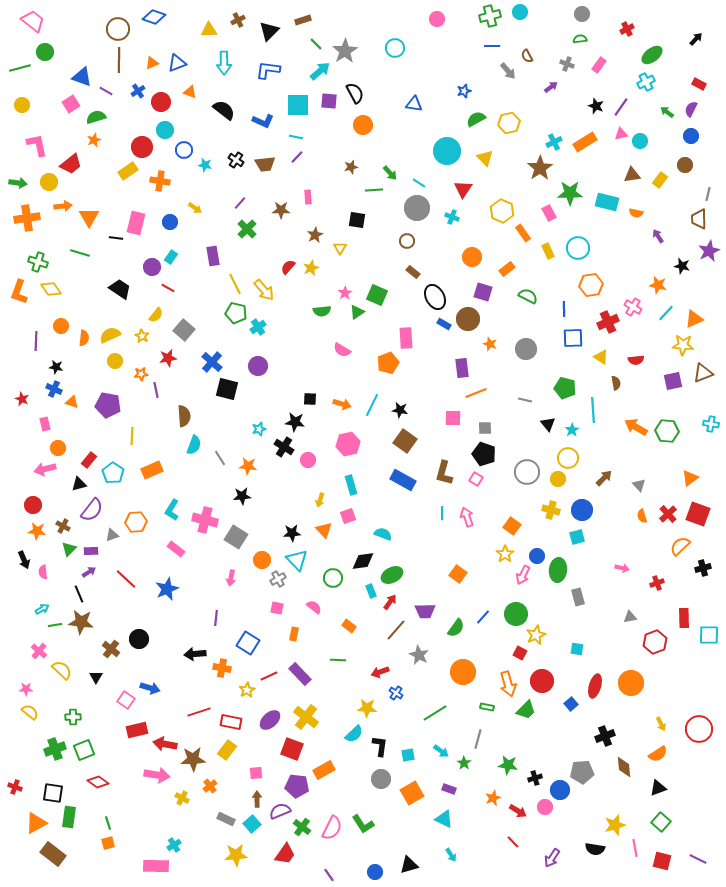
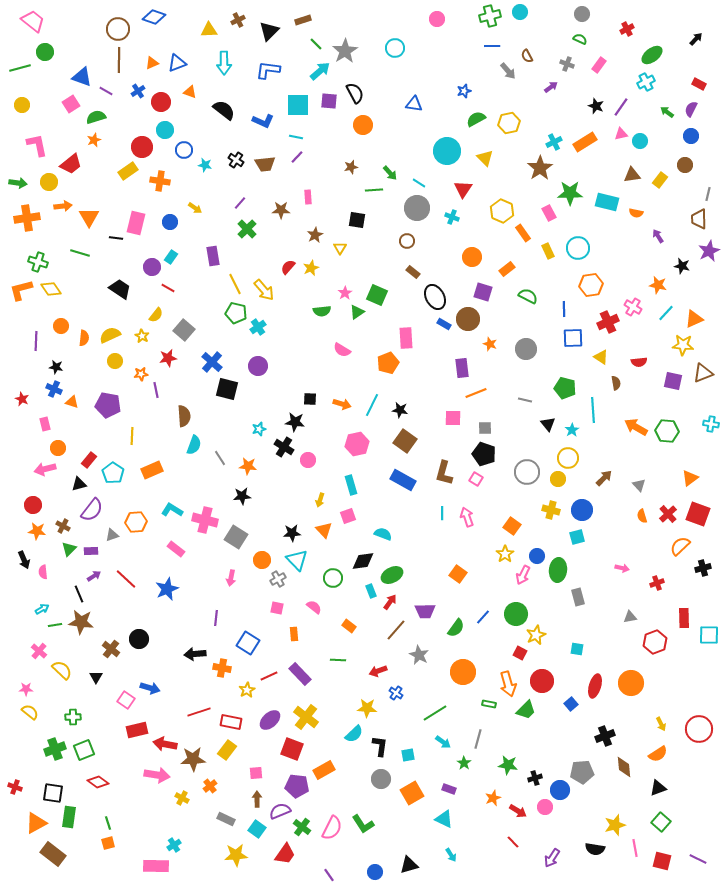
green semicircle at (580, 39): rotated 32 degrees clockwise
orange L-shape at (19, 292): moved 2 px right, 2 px up; rotated 55 degrees clockwise
red semicircle at (636, 360): moved 3 px right, 2 px down
purple square at (673, 381): rotated 24 degrees clockwise
pink hexagon at (348, 444): moved 9 px right
cyan L-shape at (172, 510): rotated 90 degrees clockwise
purple arrow at (89, 572): moved 5 px right, 4 px down
orange rectangle at (294, 634): rotated 16 degrees counterclockwise
red arrow at (380, 672): moved 2 px left, 1 px up
green rectangle at (487, 707): moved 2 px right, 3 px up
cyan arrow at (441, 751): moved 2 px right, 9 px up
cyan square at (252, 824): moved 5 px right, 5 px down; rotated 12 degrees counterclockwise
